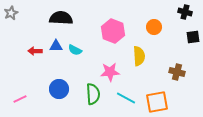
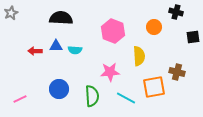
black cross: moved 9 px left
cyan semicircle: rotated 24 degrees counterclockwise
green semicircle: moved 1 px left, 2 px down
orange square: moved 3 px left, 15 px up
